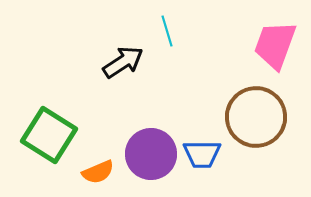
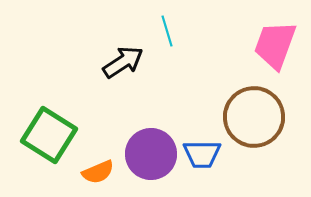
brown circle: moved 2 px left
